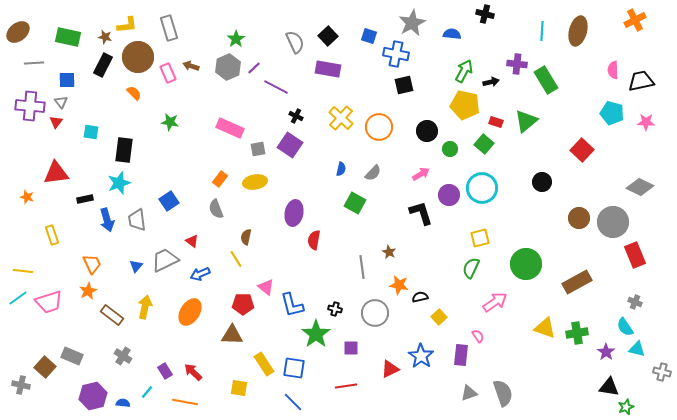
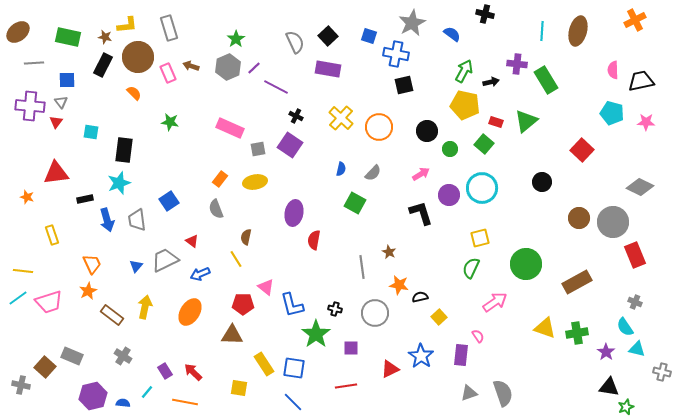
blue semicircle at (452, 34): rotated 30 degrees clockwise
